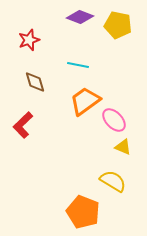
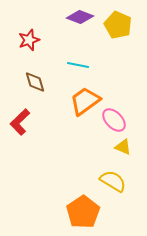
yellow pentagon: rotated 12 degrees clockwise
red L-shape: moved 3 px left, 3 px up
orange pentagon: rotated 16 degrees clockwise
